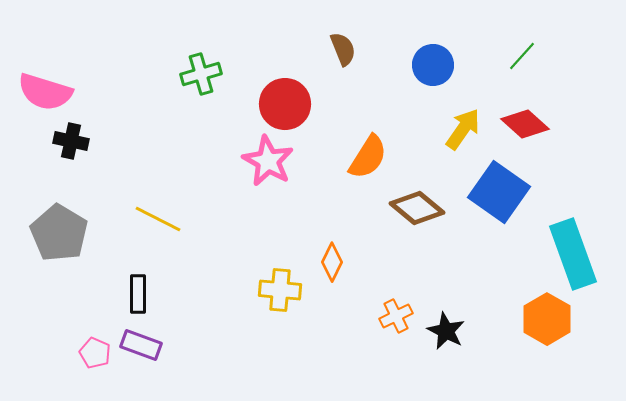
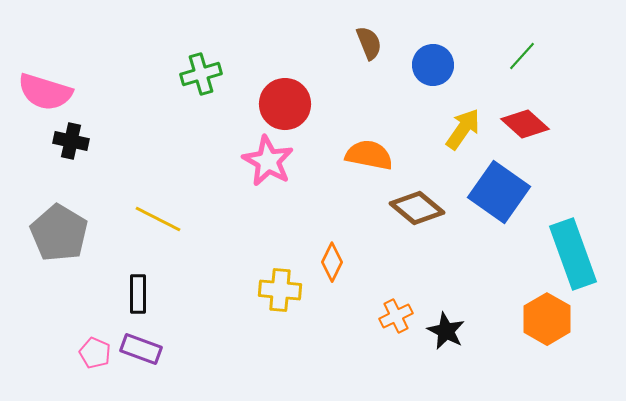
brown semicircle: moved 26 px right, 6 px up
orange semicircle: moved 1 px right, 2 px up; rotated 111 degrees counterclockwise
purple rectangle: moved 4 px down
